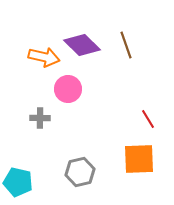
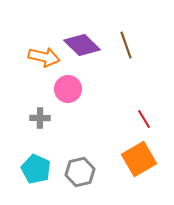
red line: moved 4 px left
orange square: rotated 28 degrees counterclockwise
cyan pentagon: moved 18 px right, 13 px up; rotated 12 degrees clockwise
